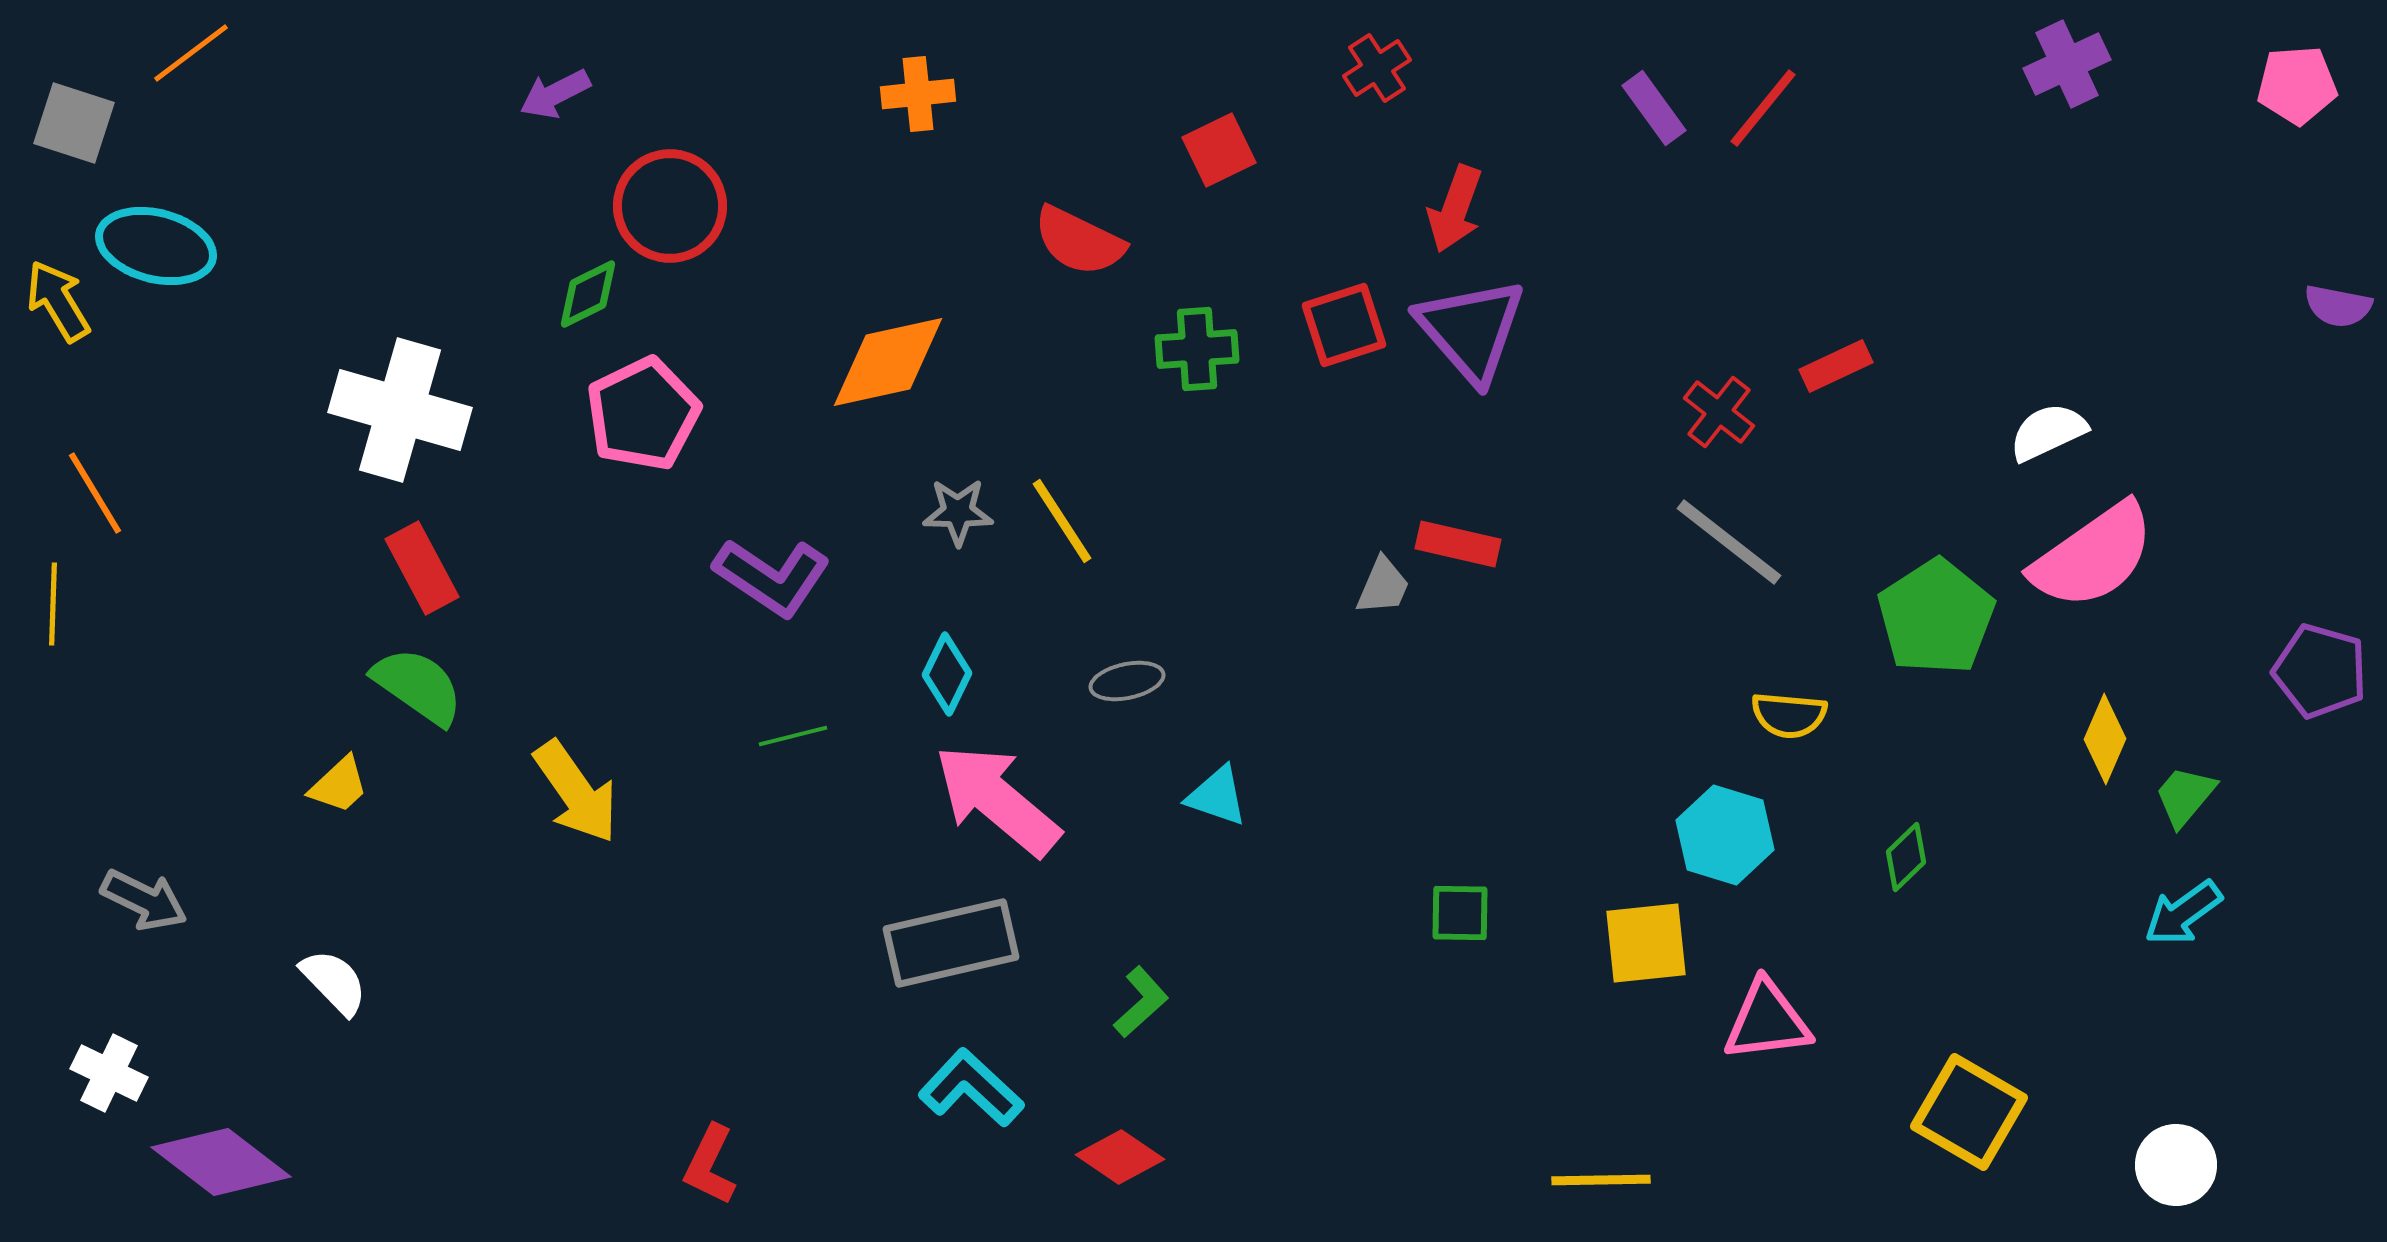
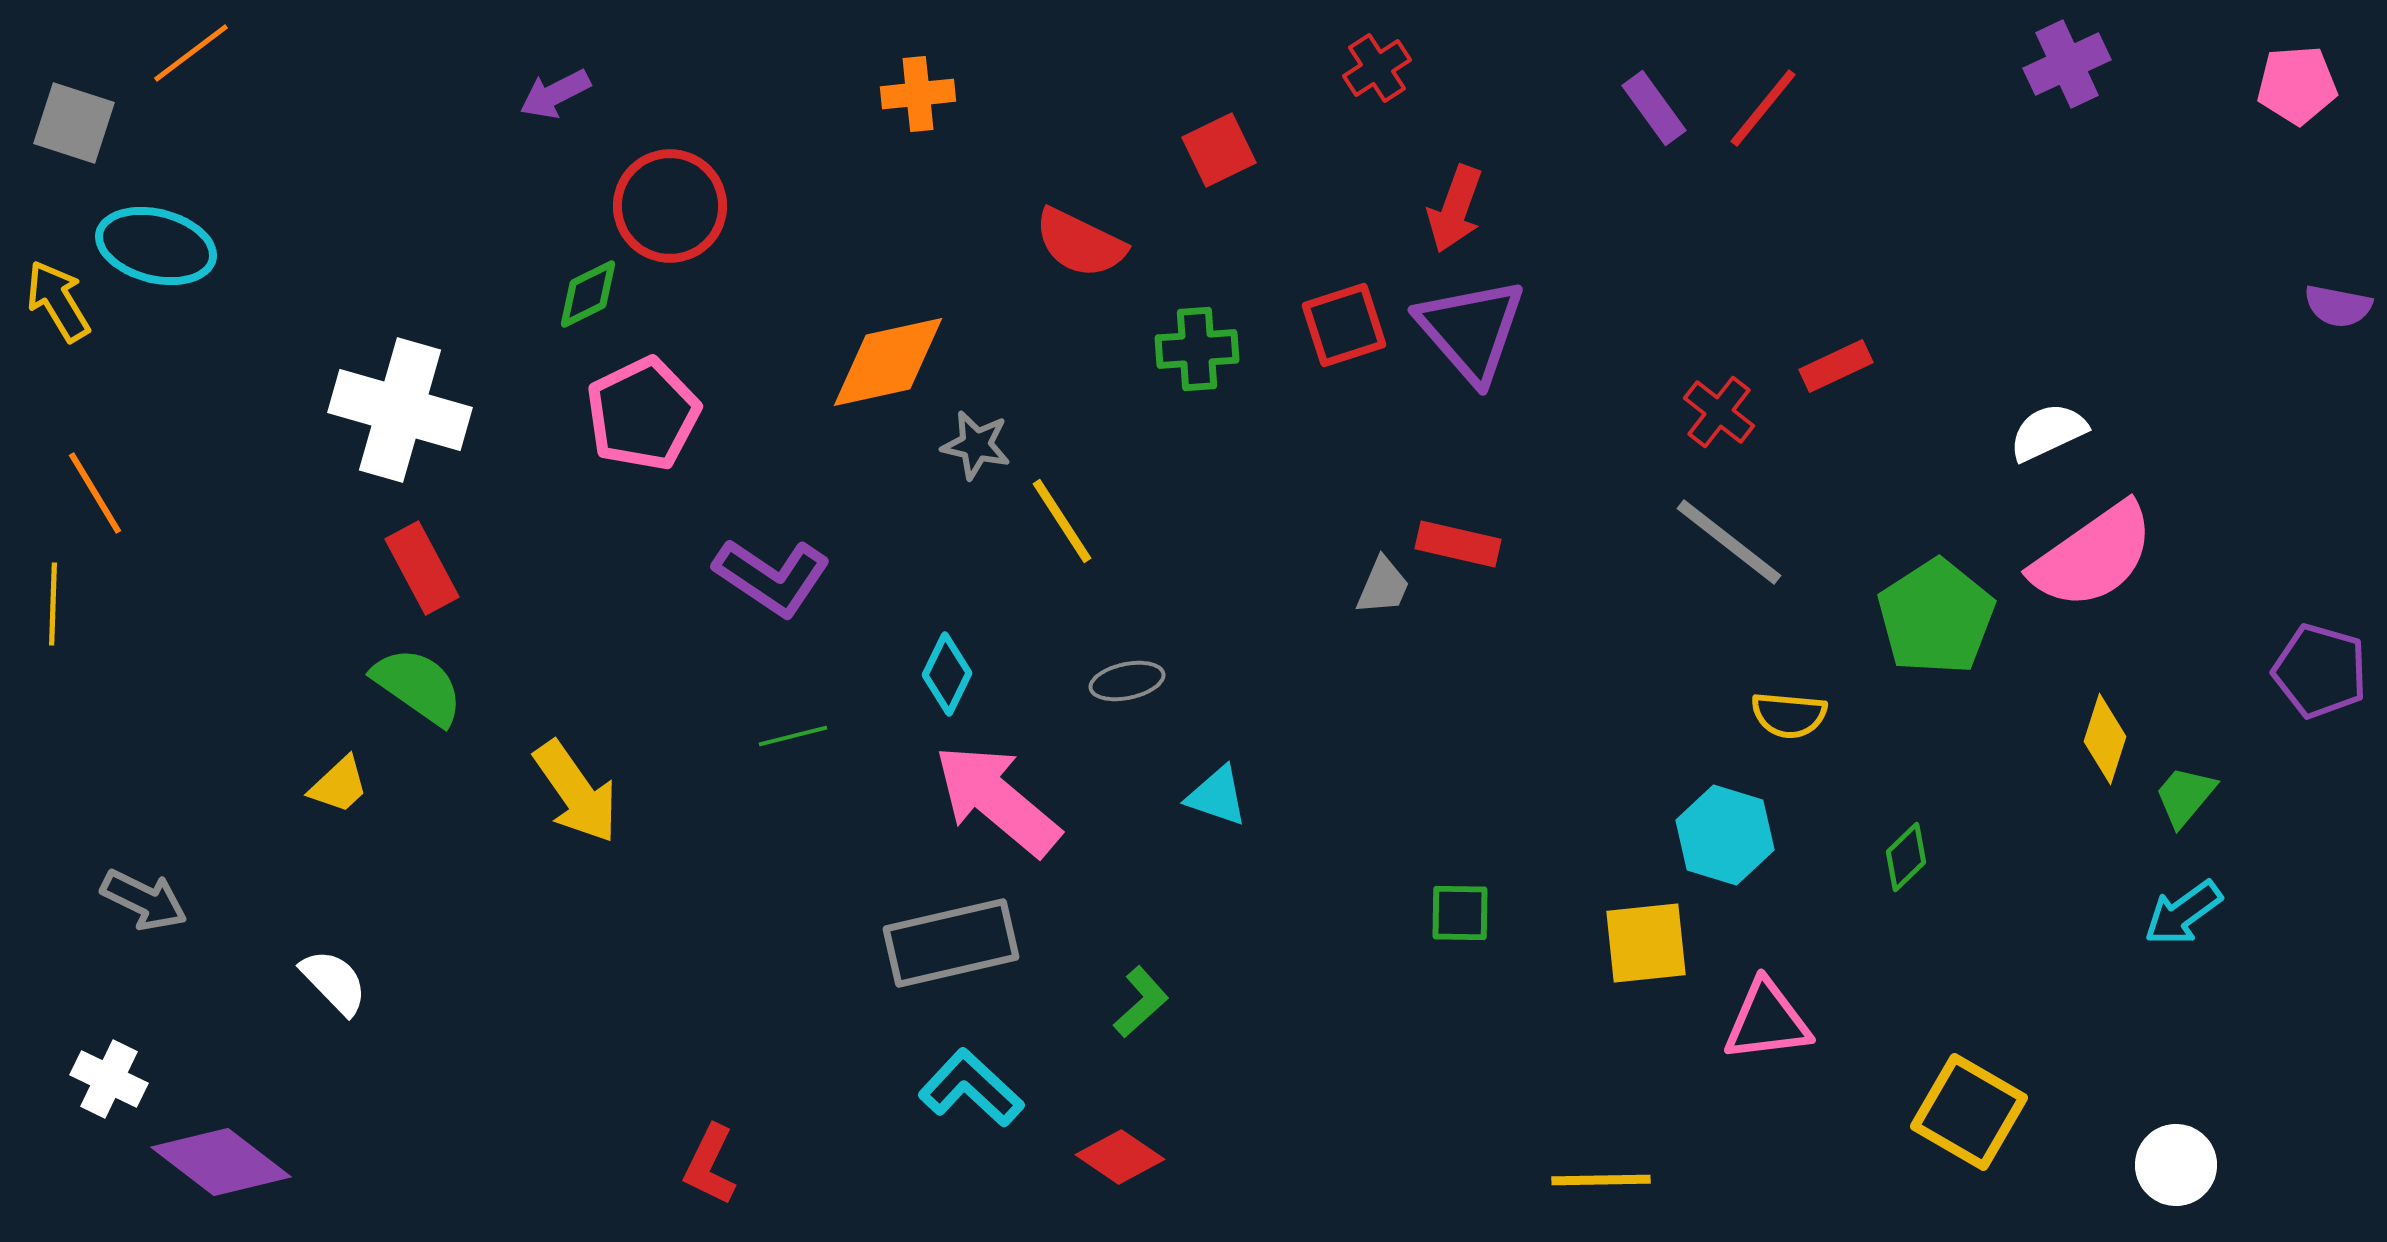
red semicircle at (1079, 241): moved 1 px right, 2 px down
gray star at (958, 512): moved 18 px right, 67 px up; rotated 12 degrees clockwise
yellow diamond at (2105, 739): rotated 6 degrees counterclockwise
white cross at (109, 1073): moved 6 px down
